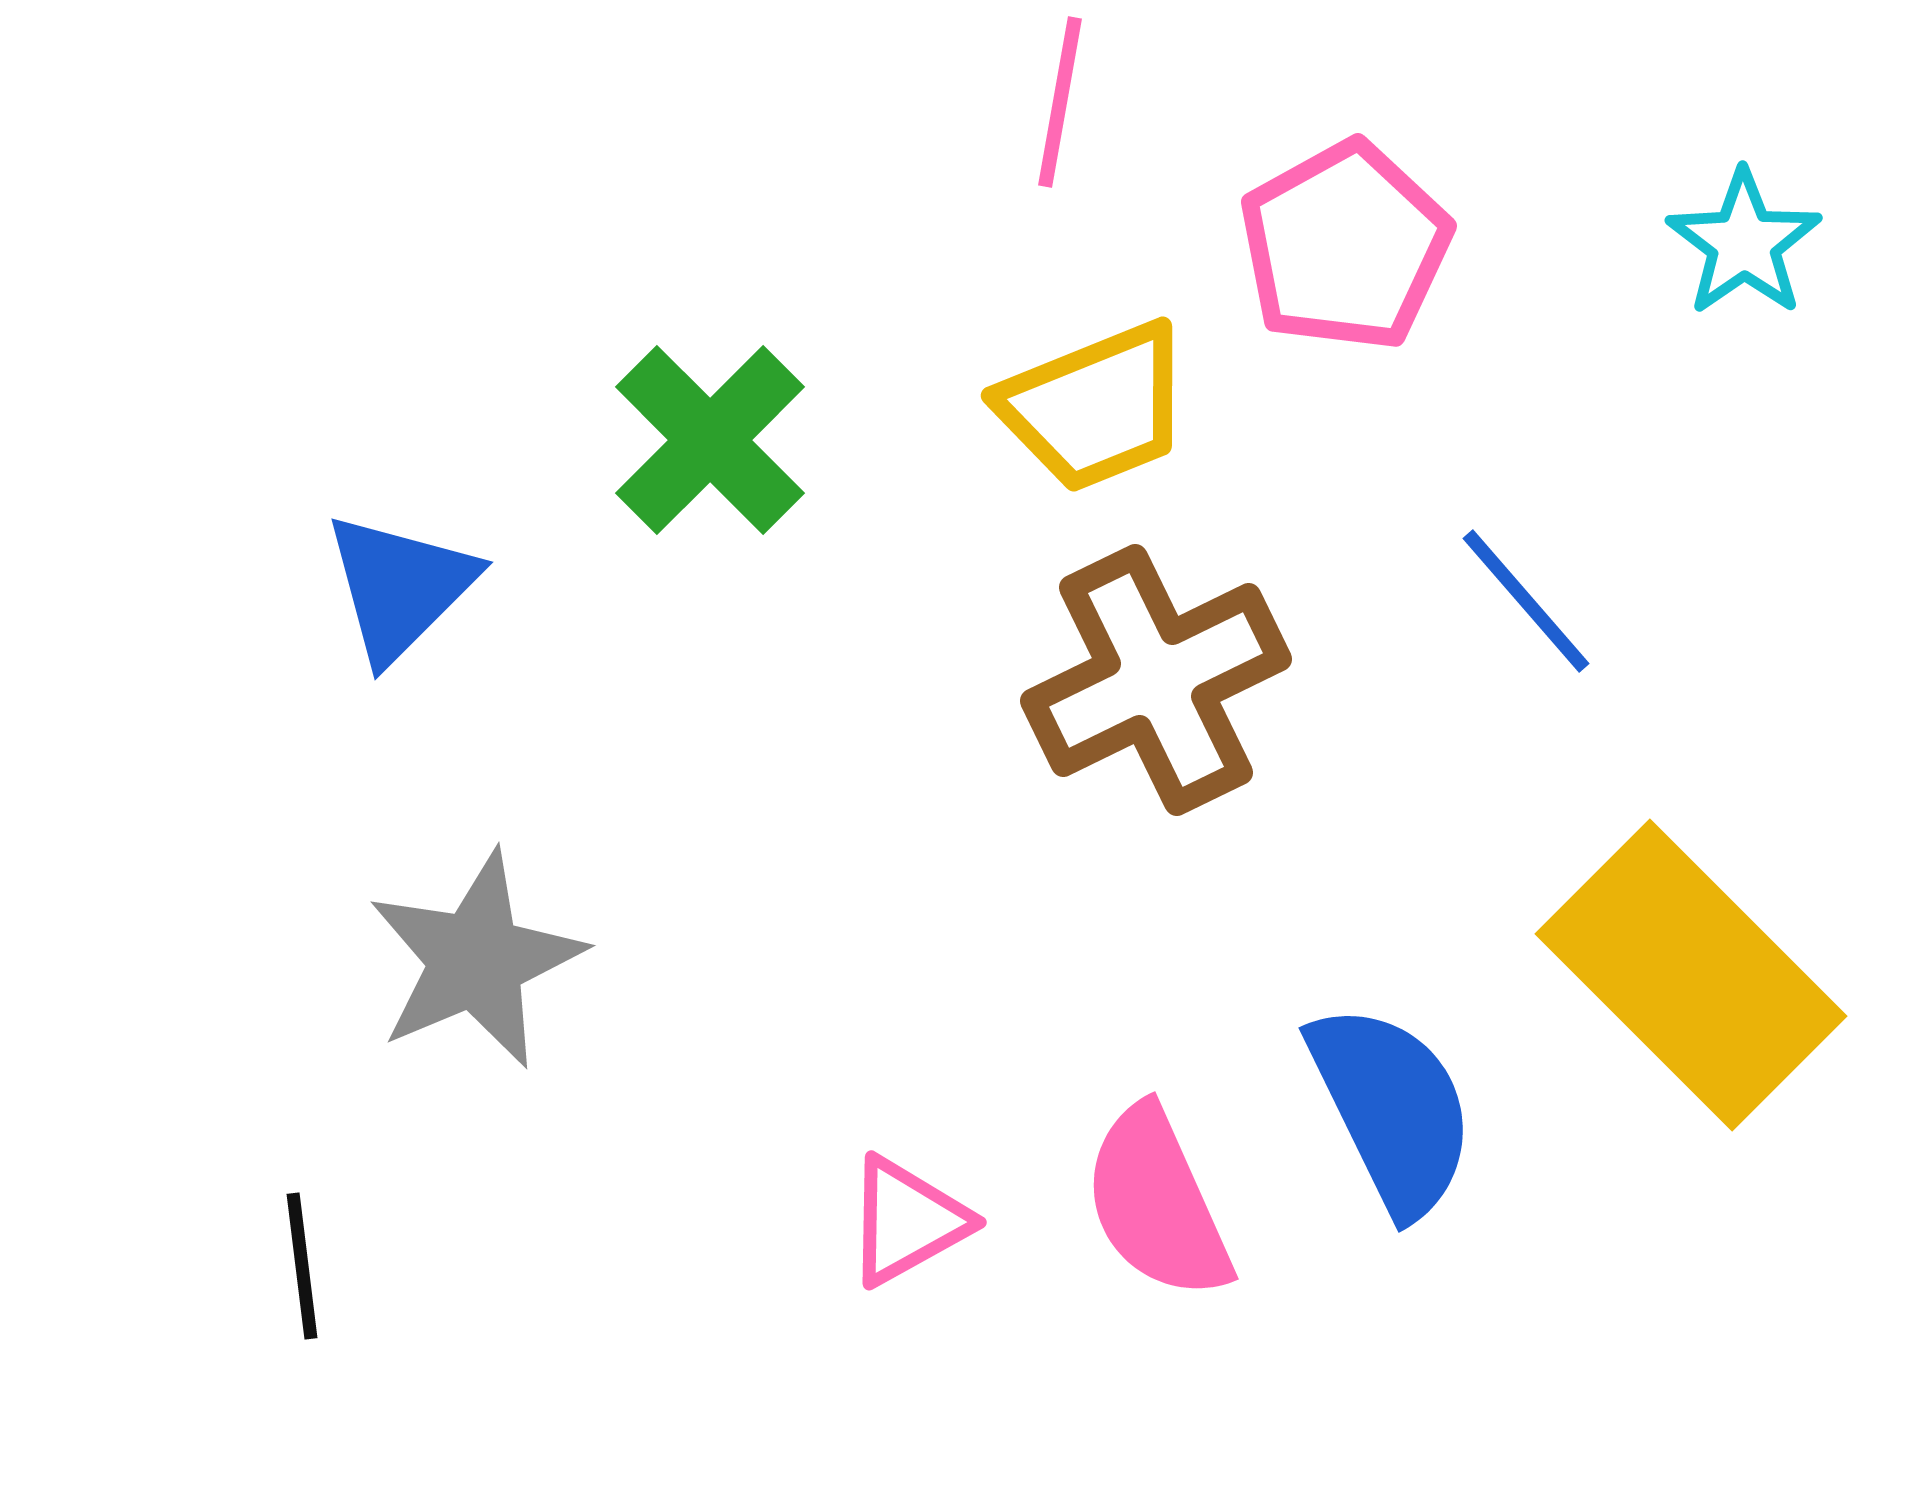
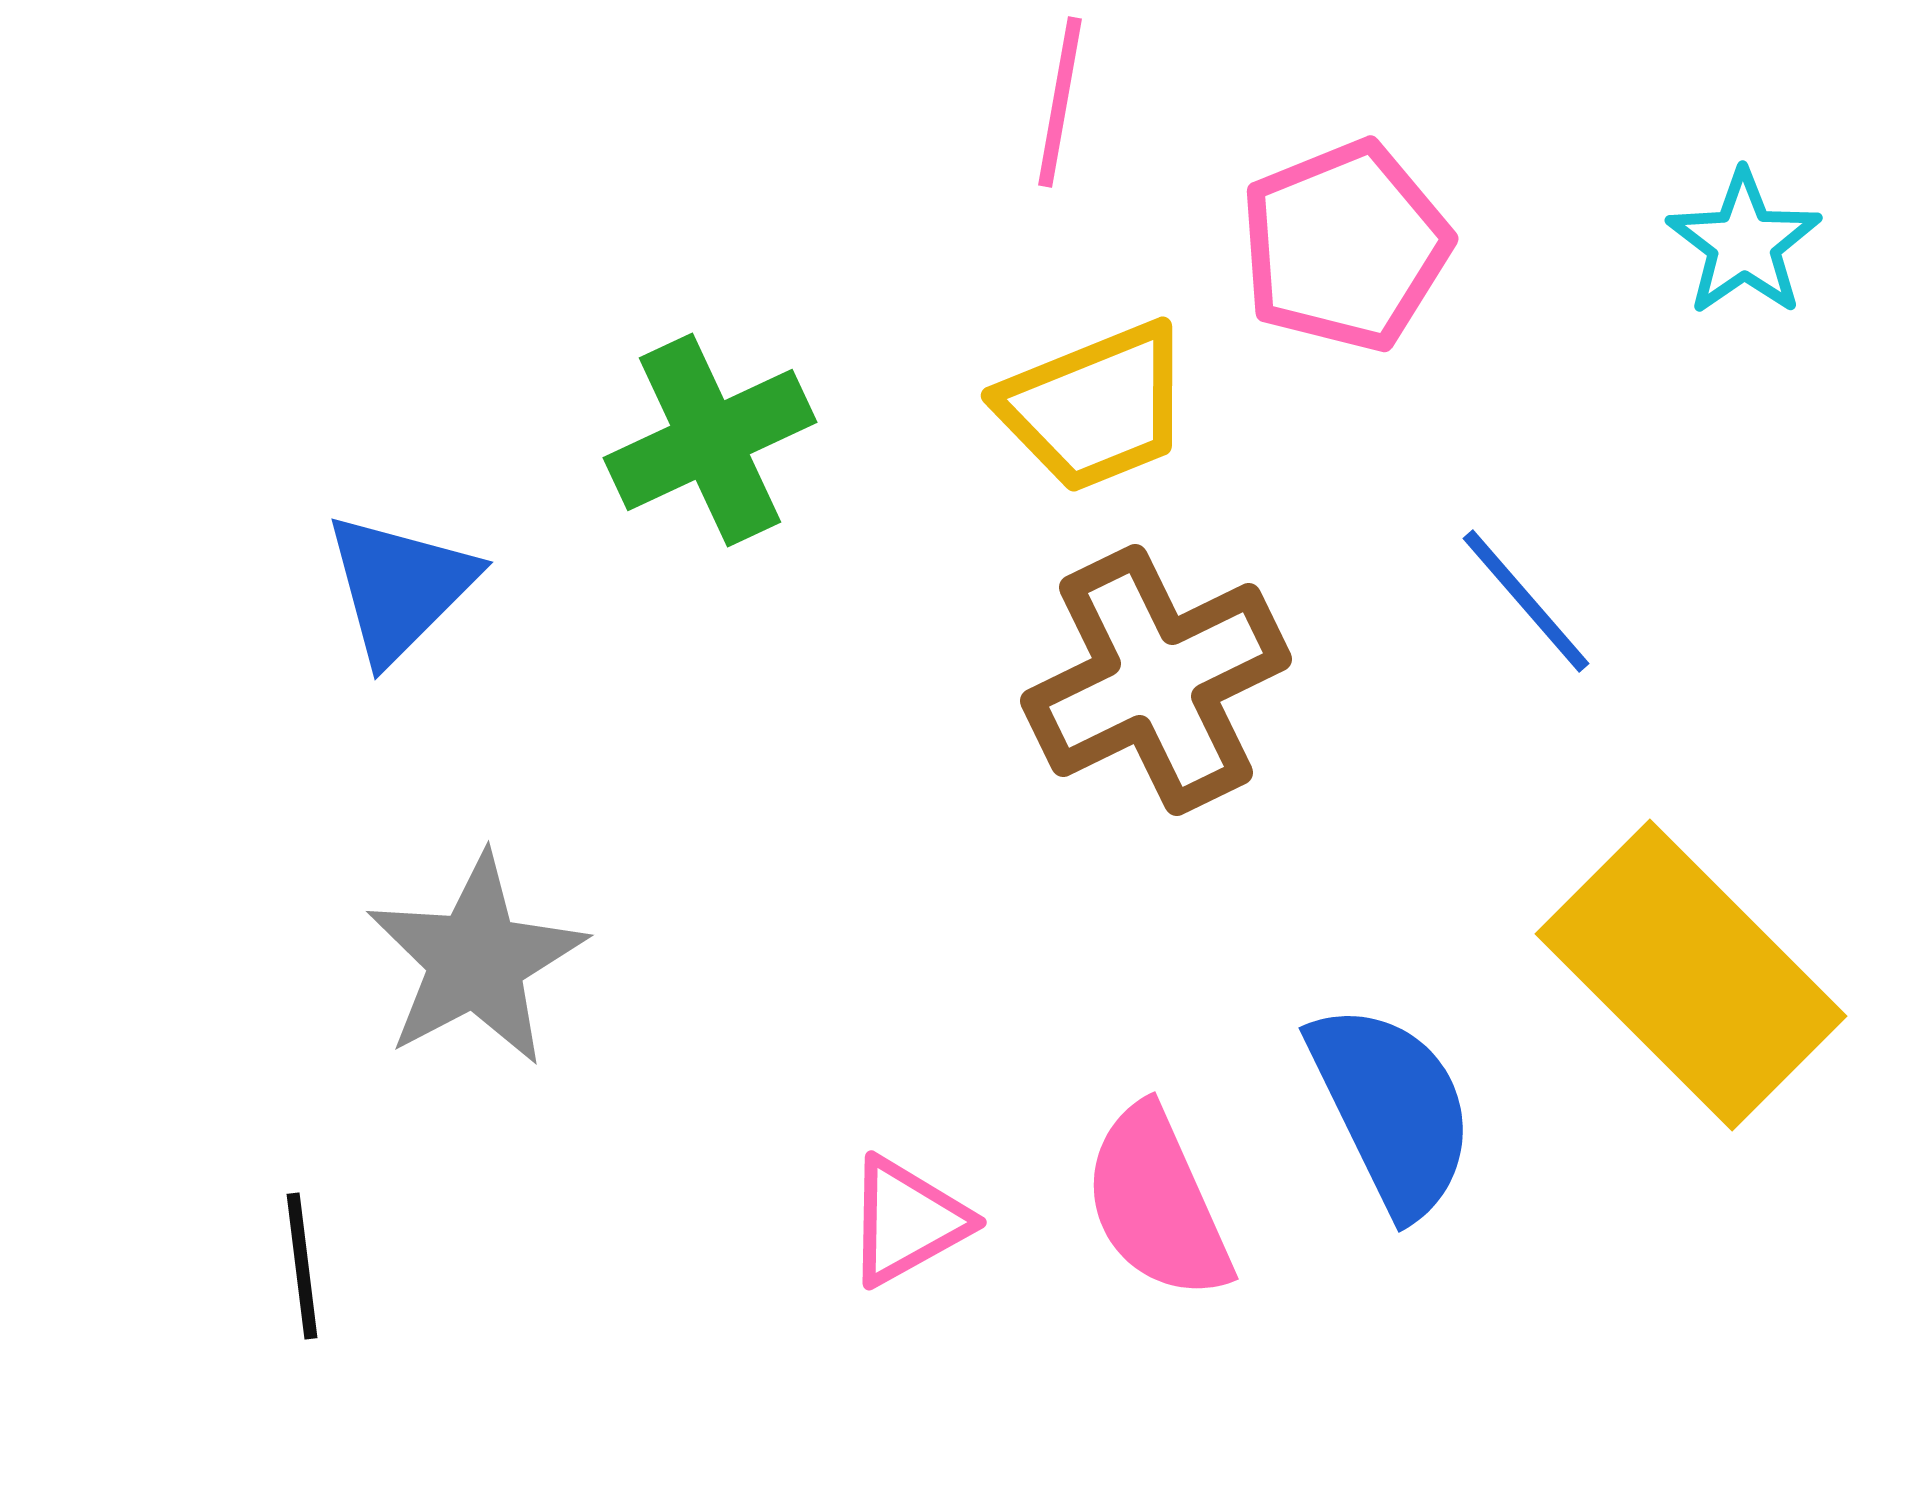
pink pentagon: rotated 7 degrees clockwise
green cross: rotated 20 degrees clockwise
gray star: rotated 5 degrees counterclockwise
